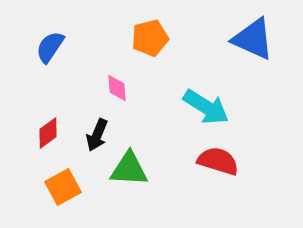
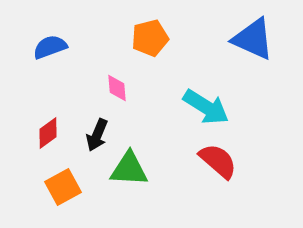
blue semicircle: rotated 36 degrees clockwise
red semicircle: rotated 24 degrees clockwise
